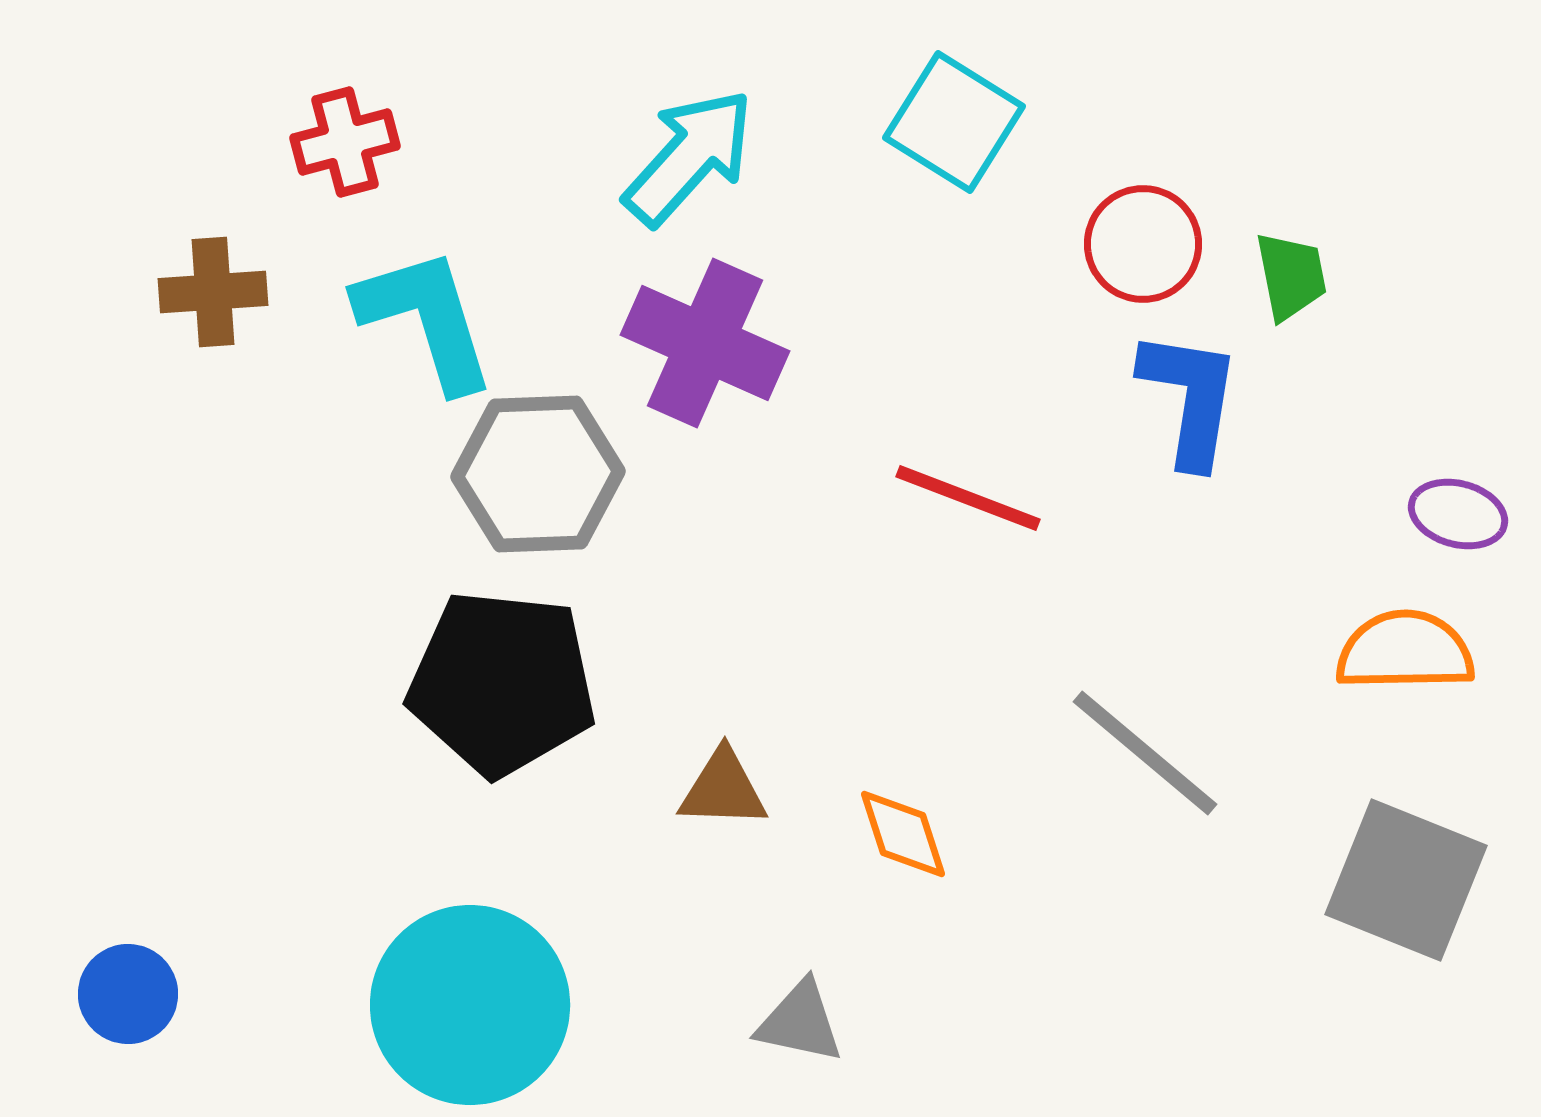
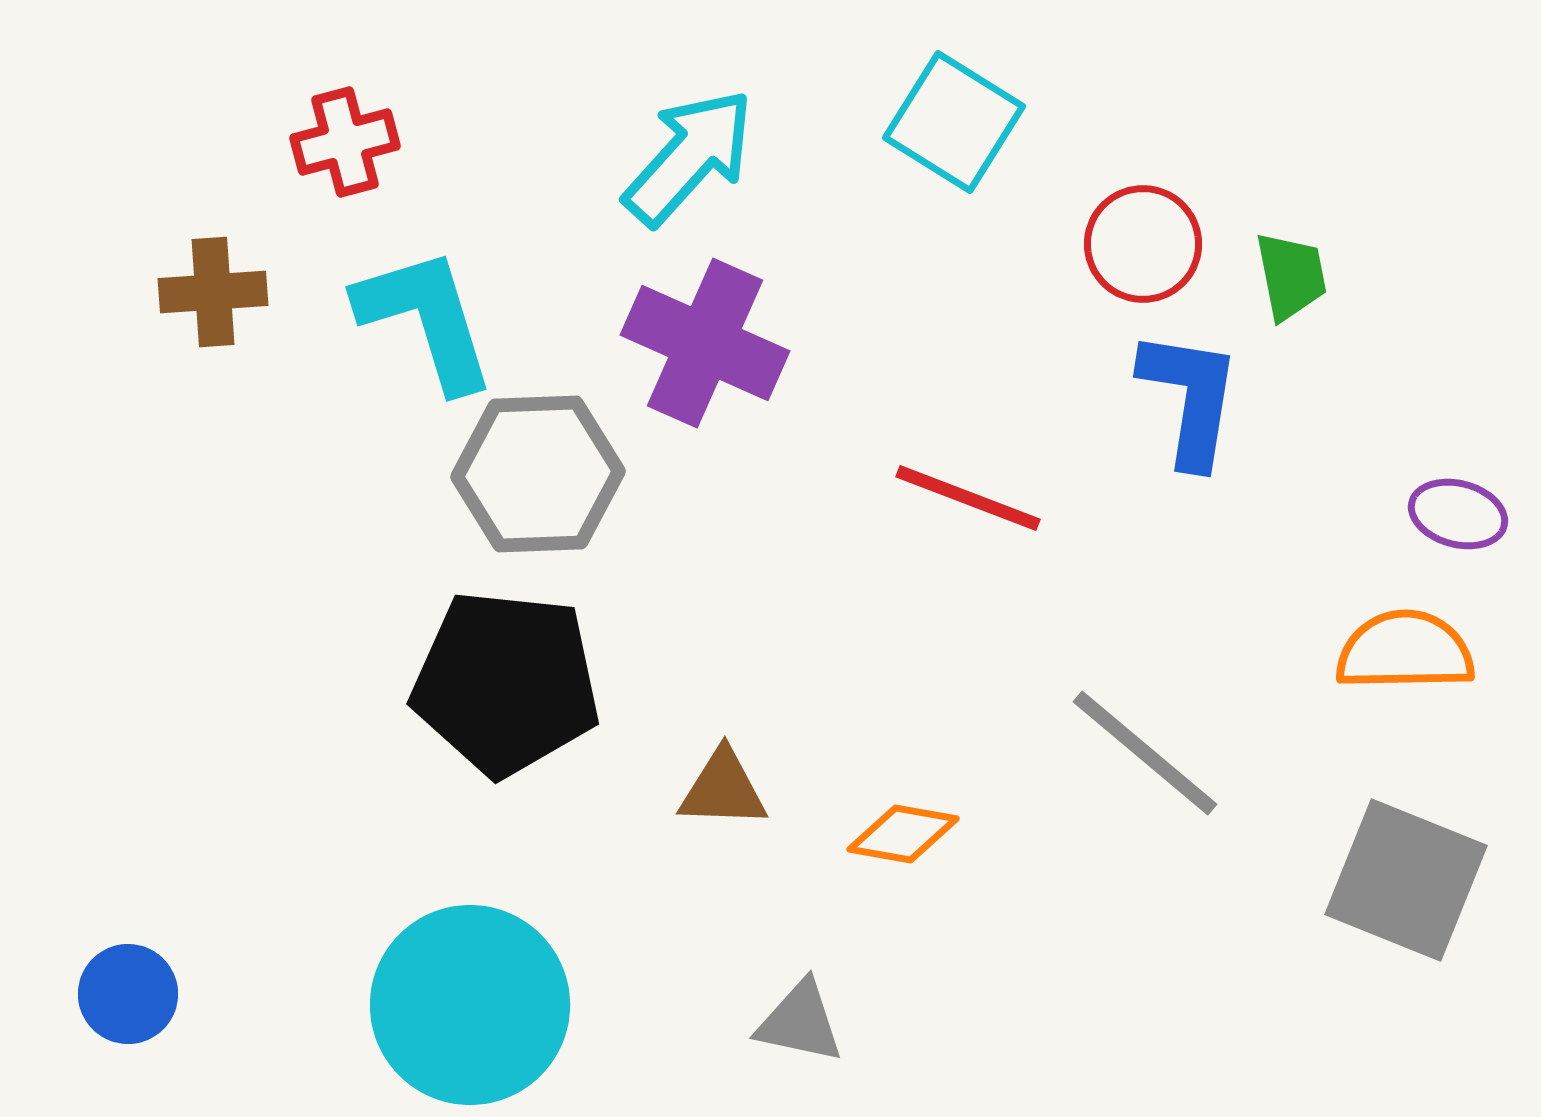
black pentagon: moved 4 px right
orange diamond: rotated 62 degrees counterclockwise
